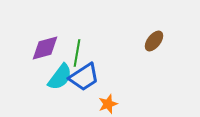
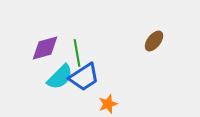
green line: rotated 20 degrees counterclockwise
cyan semicircle: rotated 8 degrees clockwise
